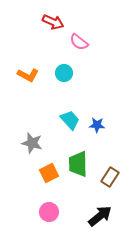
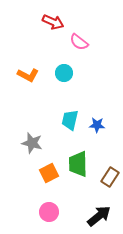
cyan trapezoid: rotated 125 degrees counterclockwise
black arrow: moved 1 px left
